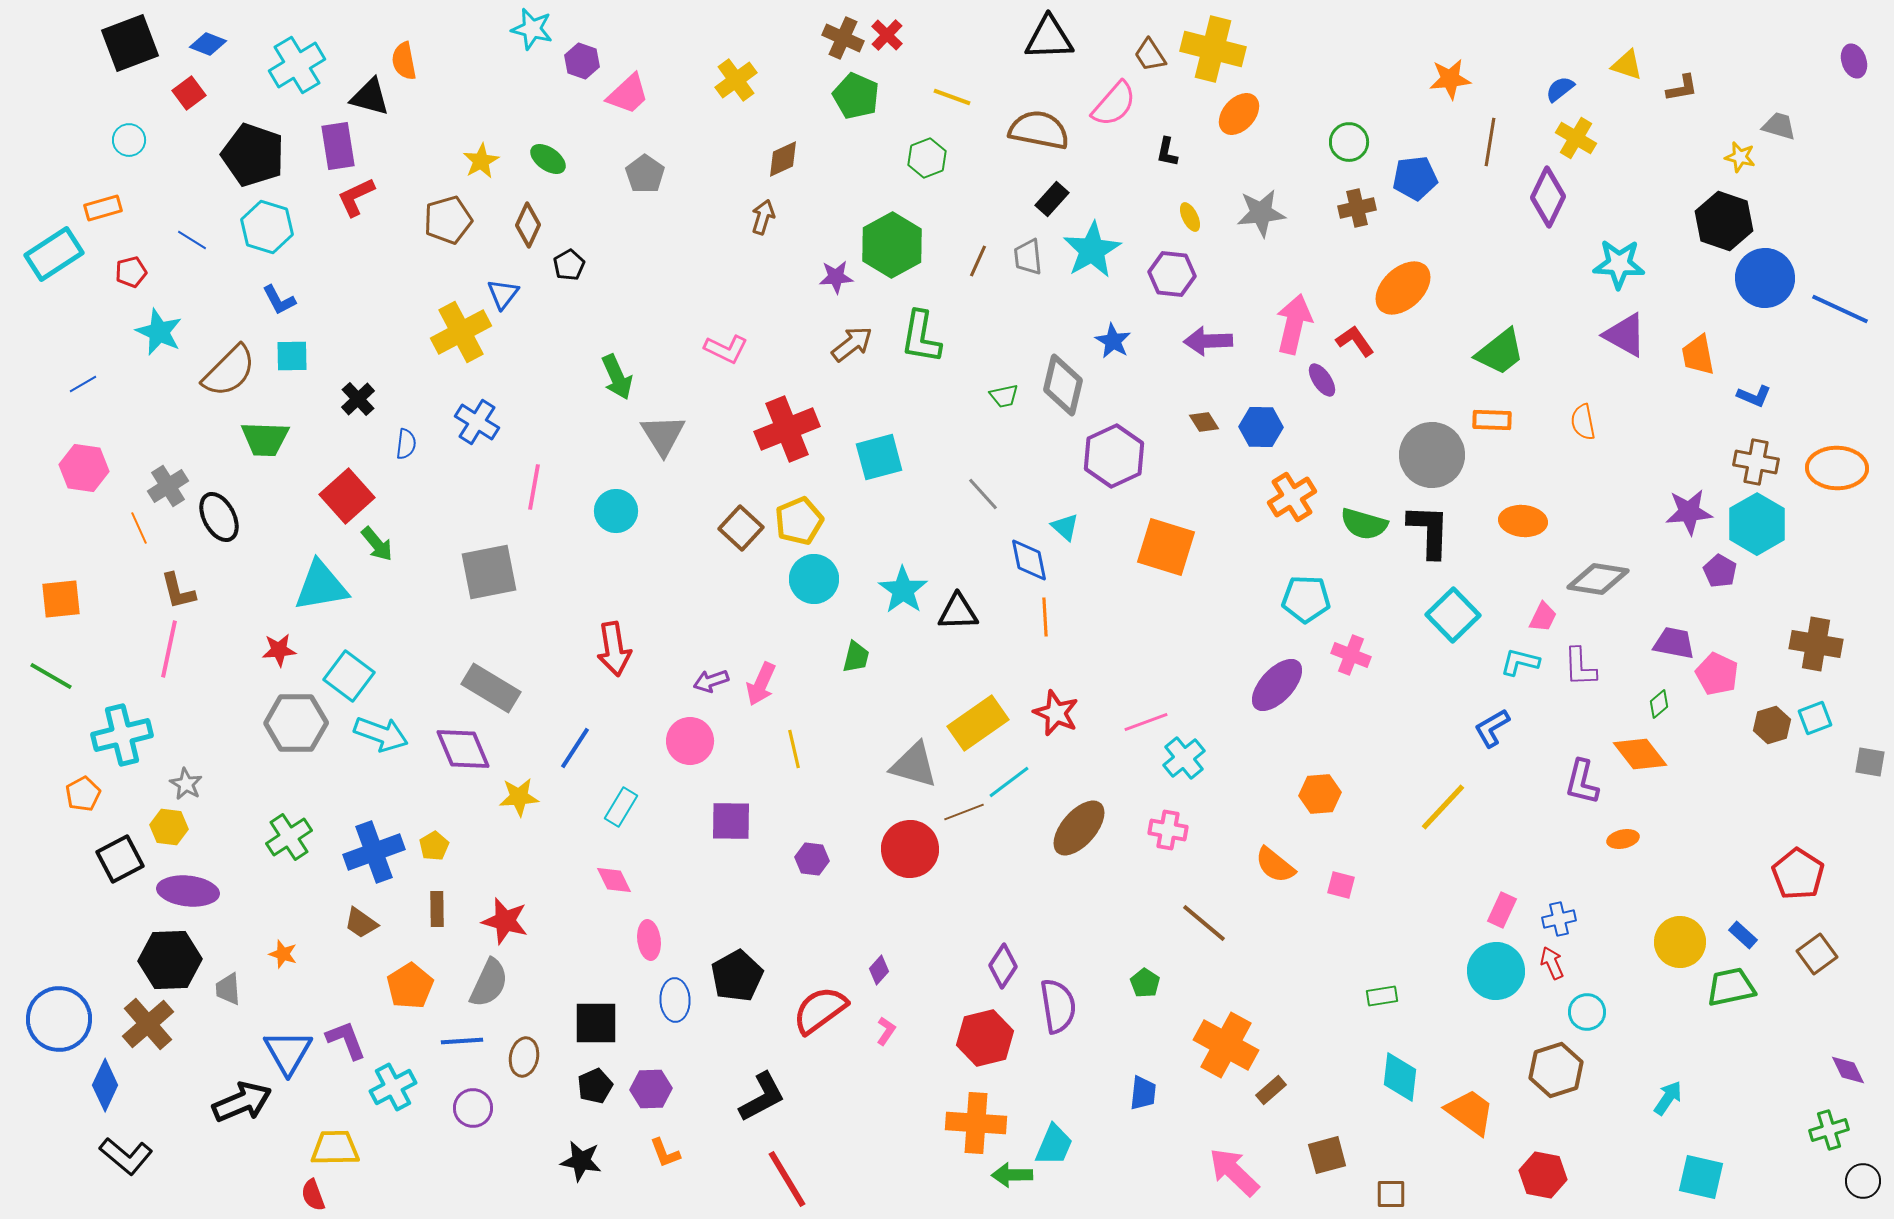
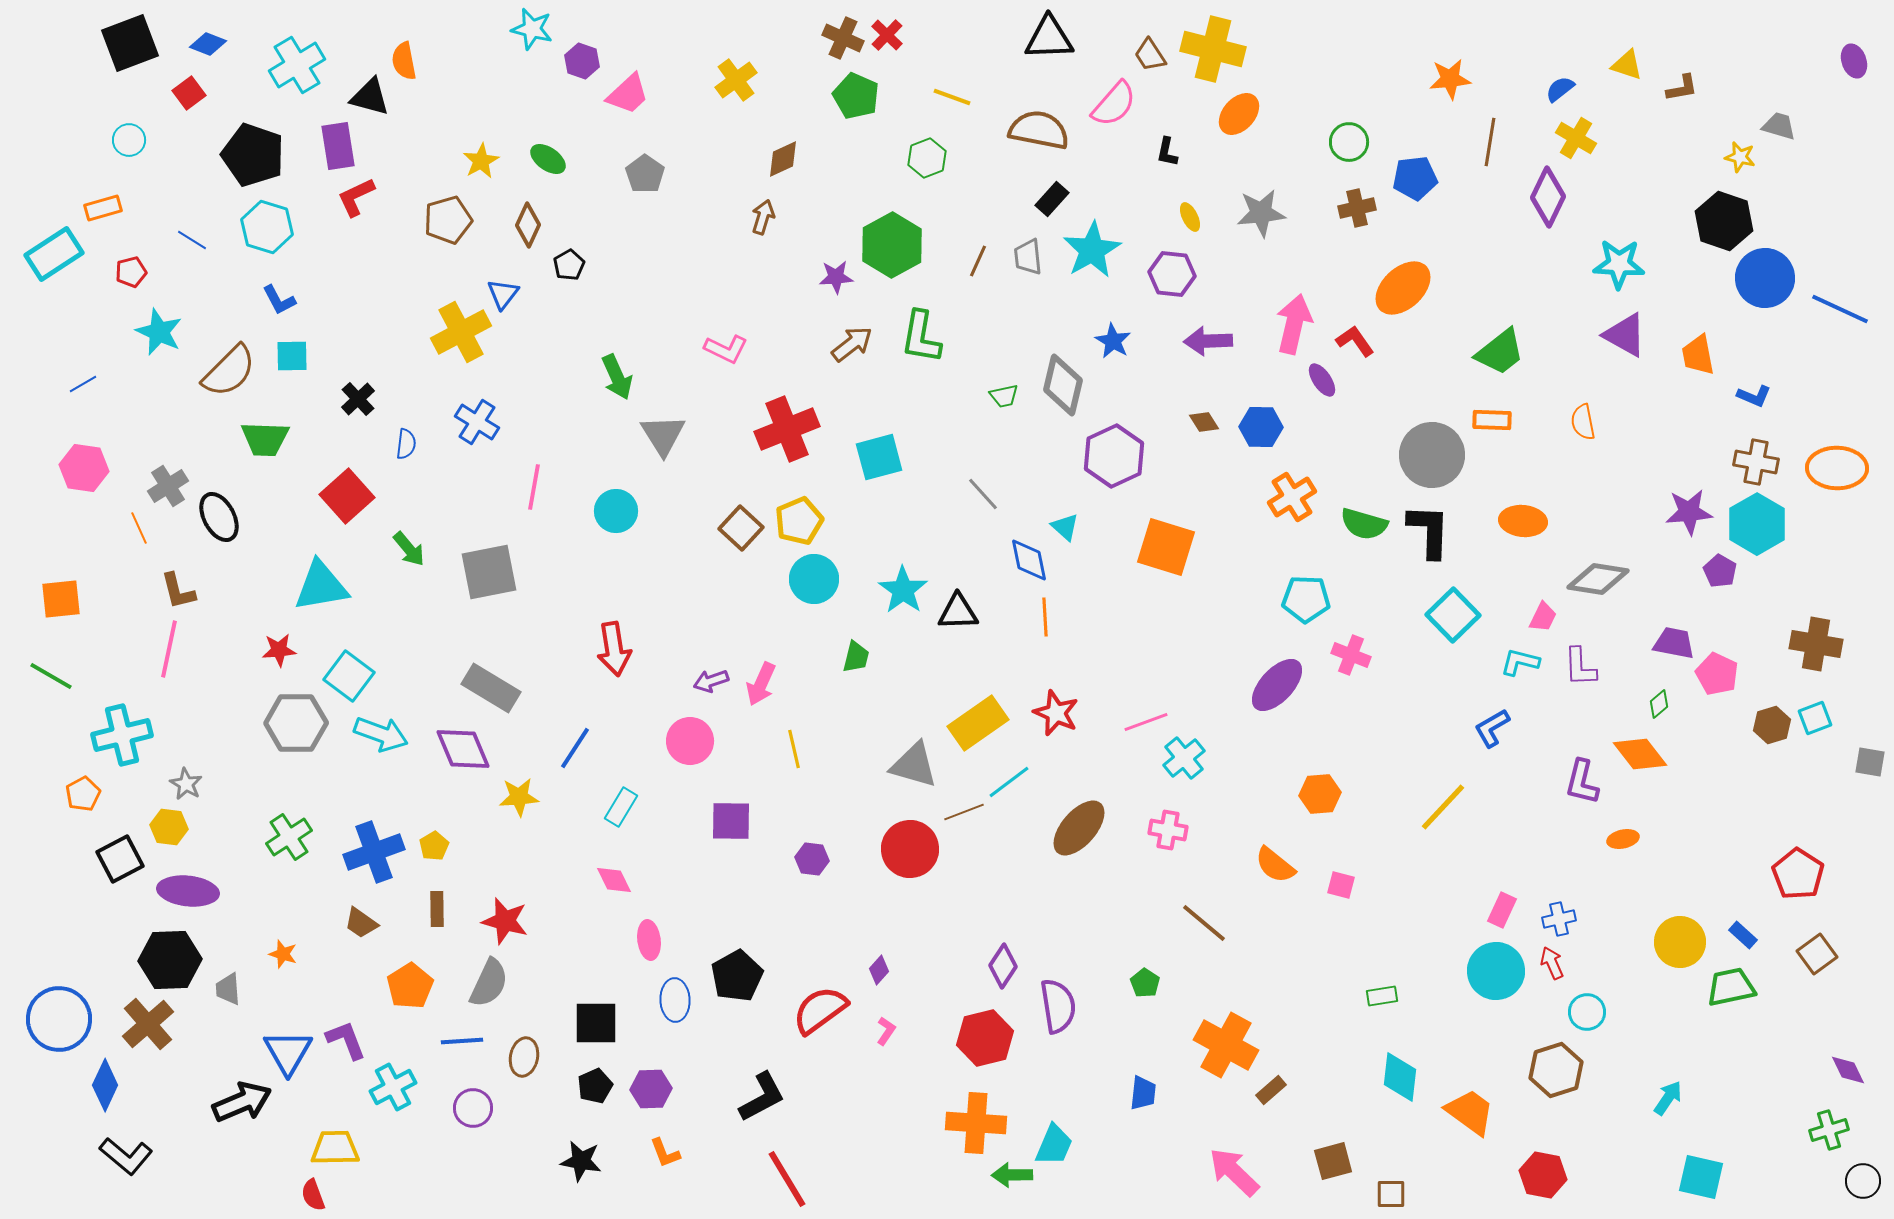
green arrow at (377, 544): moved 32 px right, 5 px down
brown square at (1327, 1155): moved 6 px right, 6 px down
